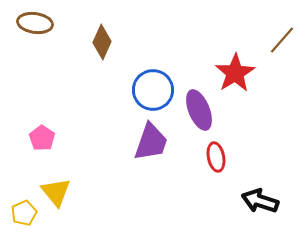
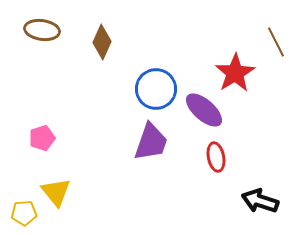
brown ellipse: moved 7 px right, 7 px down
brown line: moved 6 px left, 2 px down; rotated 68 degrees counterclockwise
blue circle: moved 3 px right, 1 px up
purple ellipse: moved 5 px right; rotated 27 degrees counterclockwise
pink pentagon: rotated 20 degrees clockwise
yellow pentagon: rotated 20 degrees clockwise
